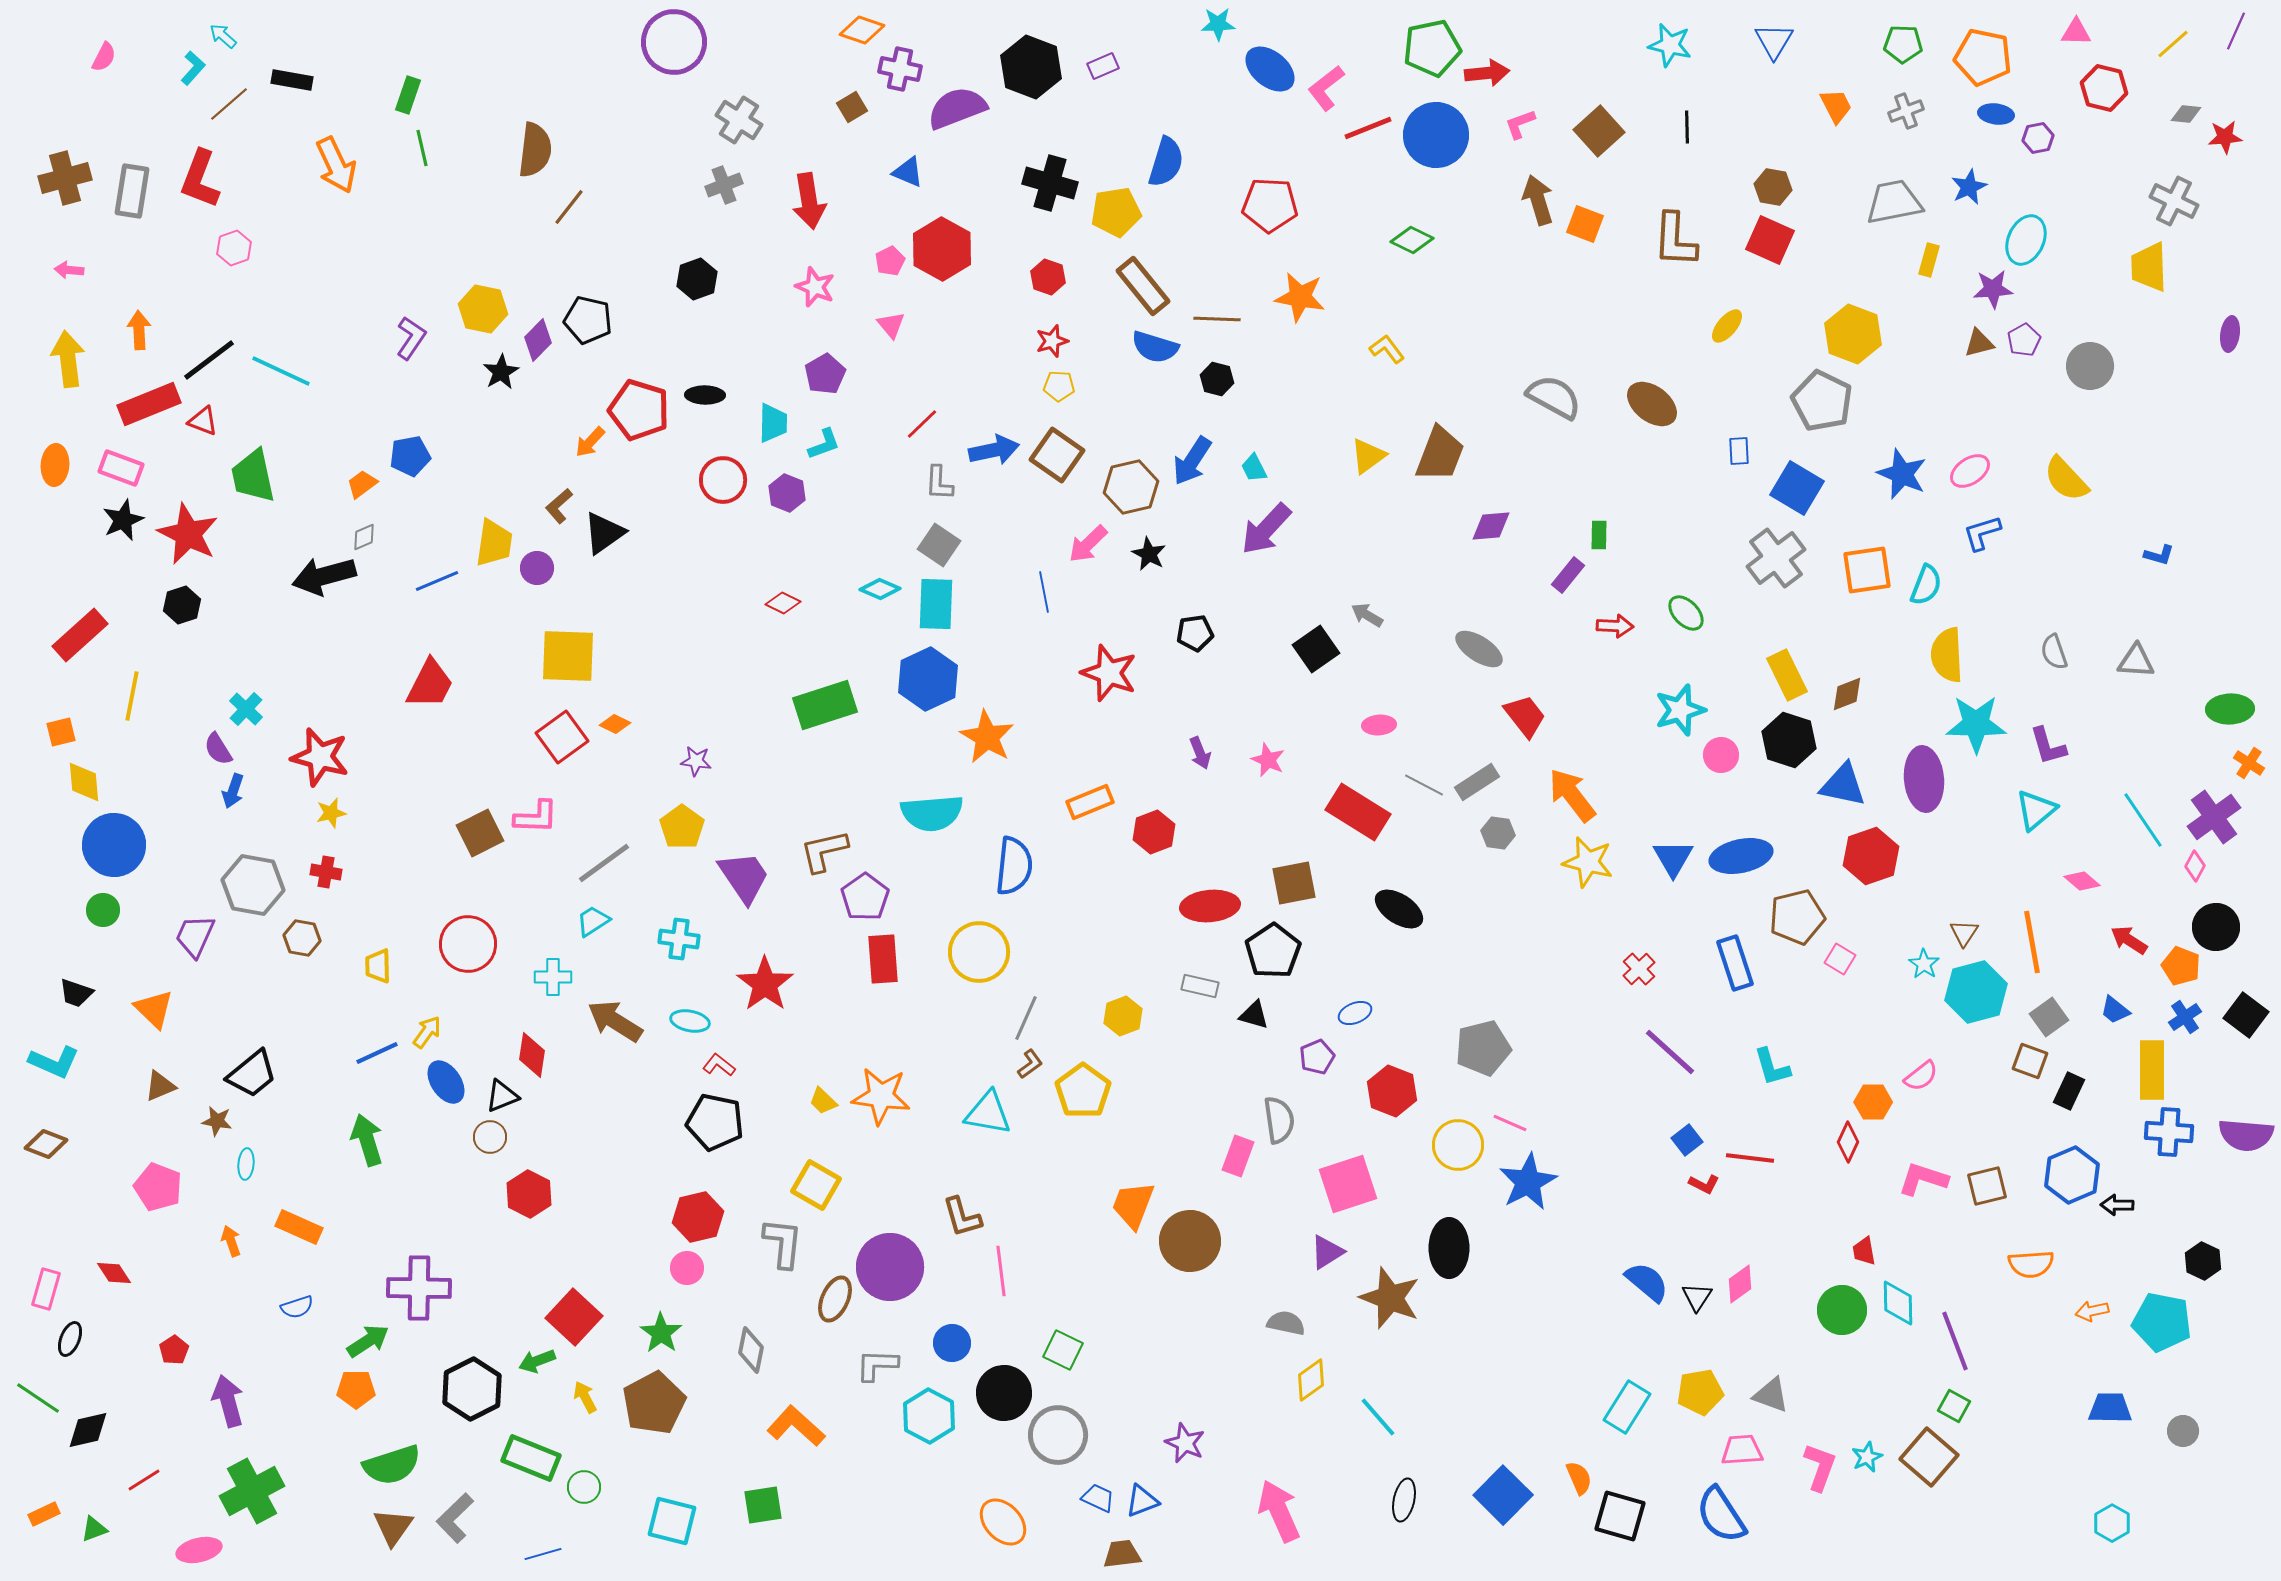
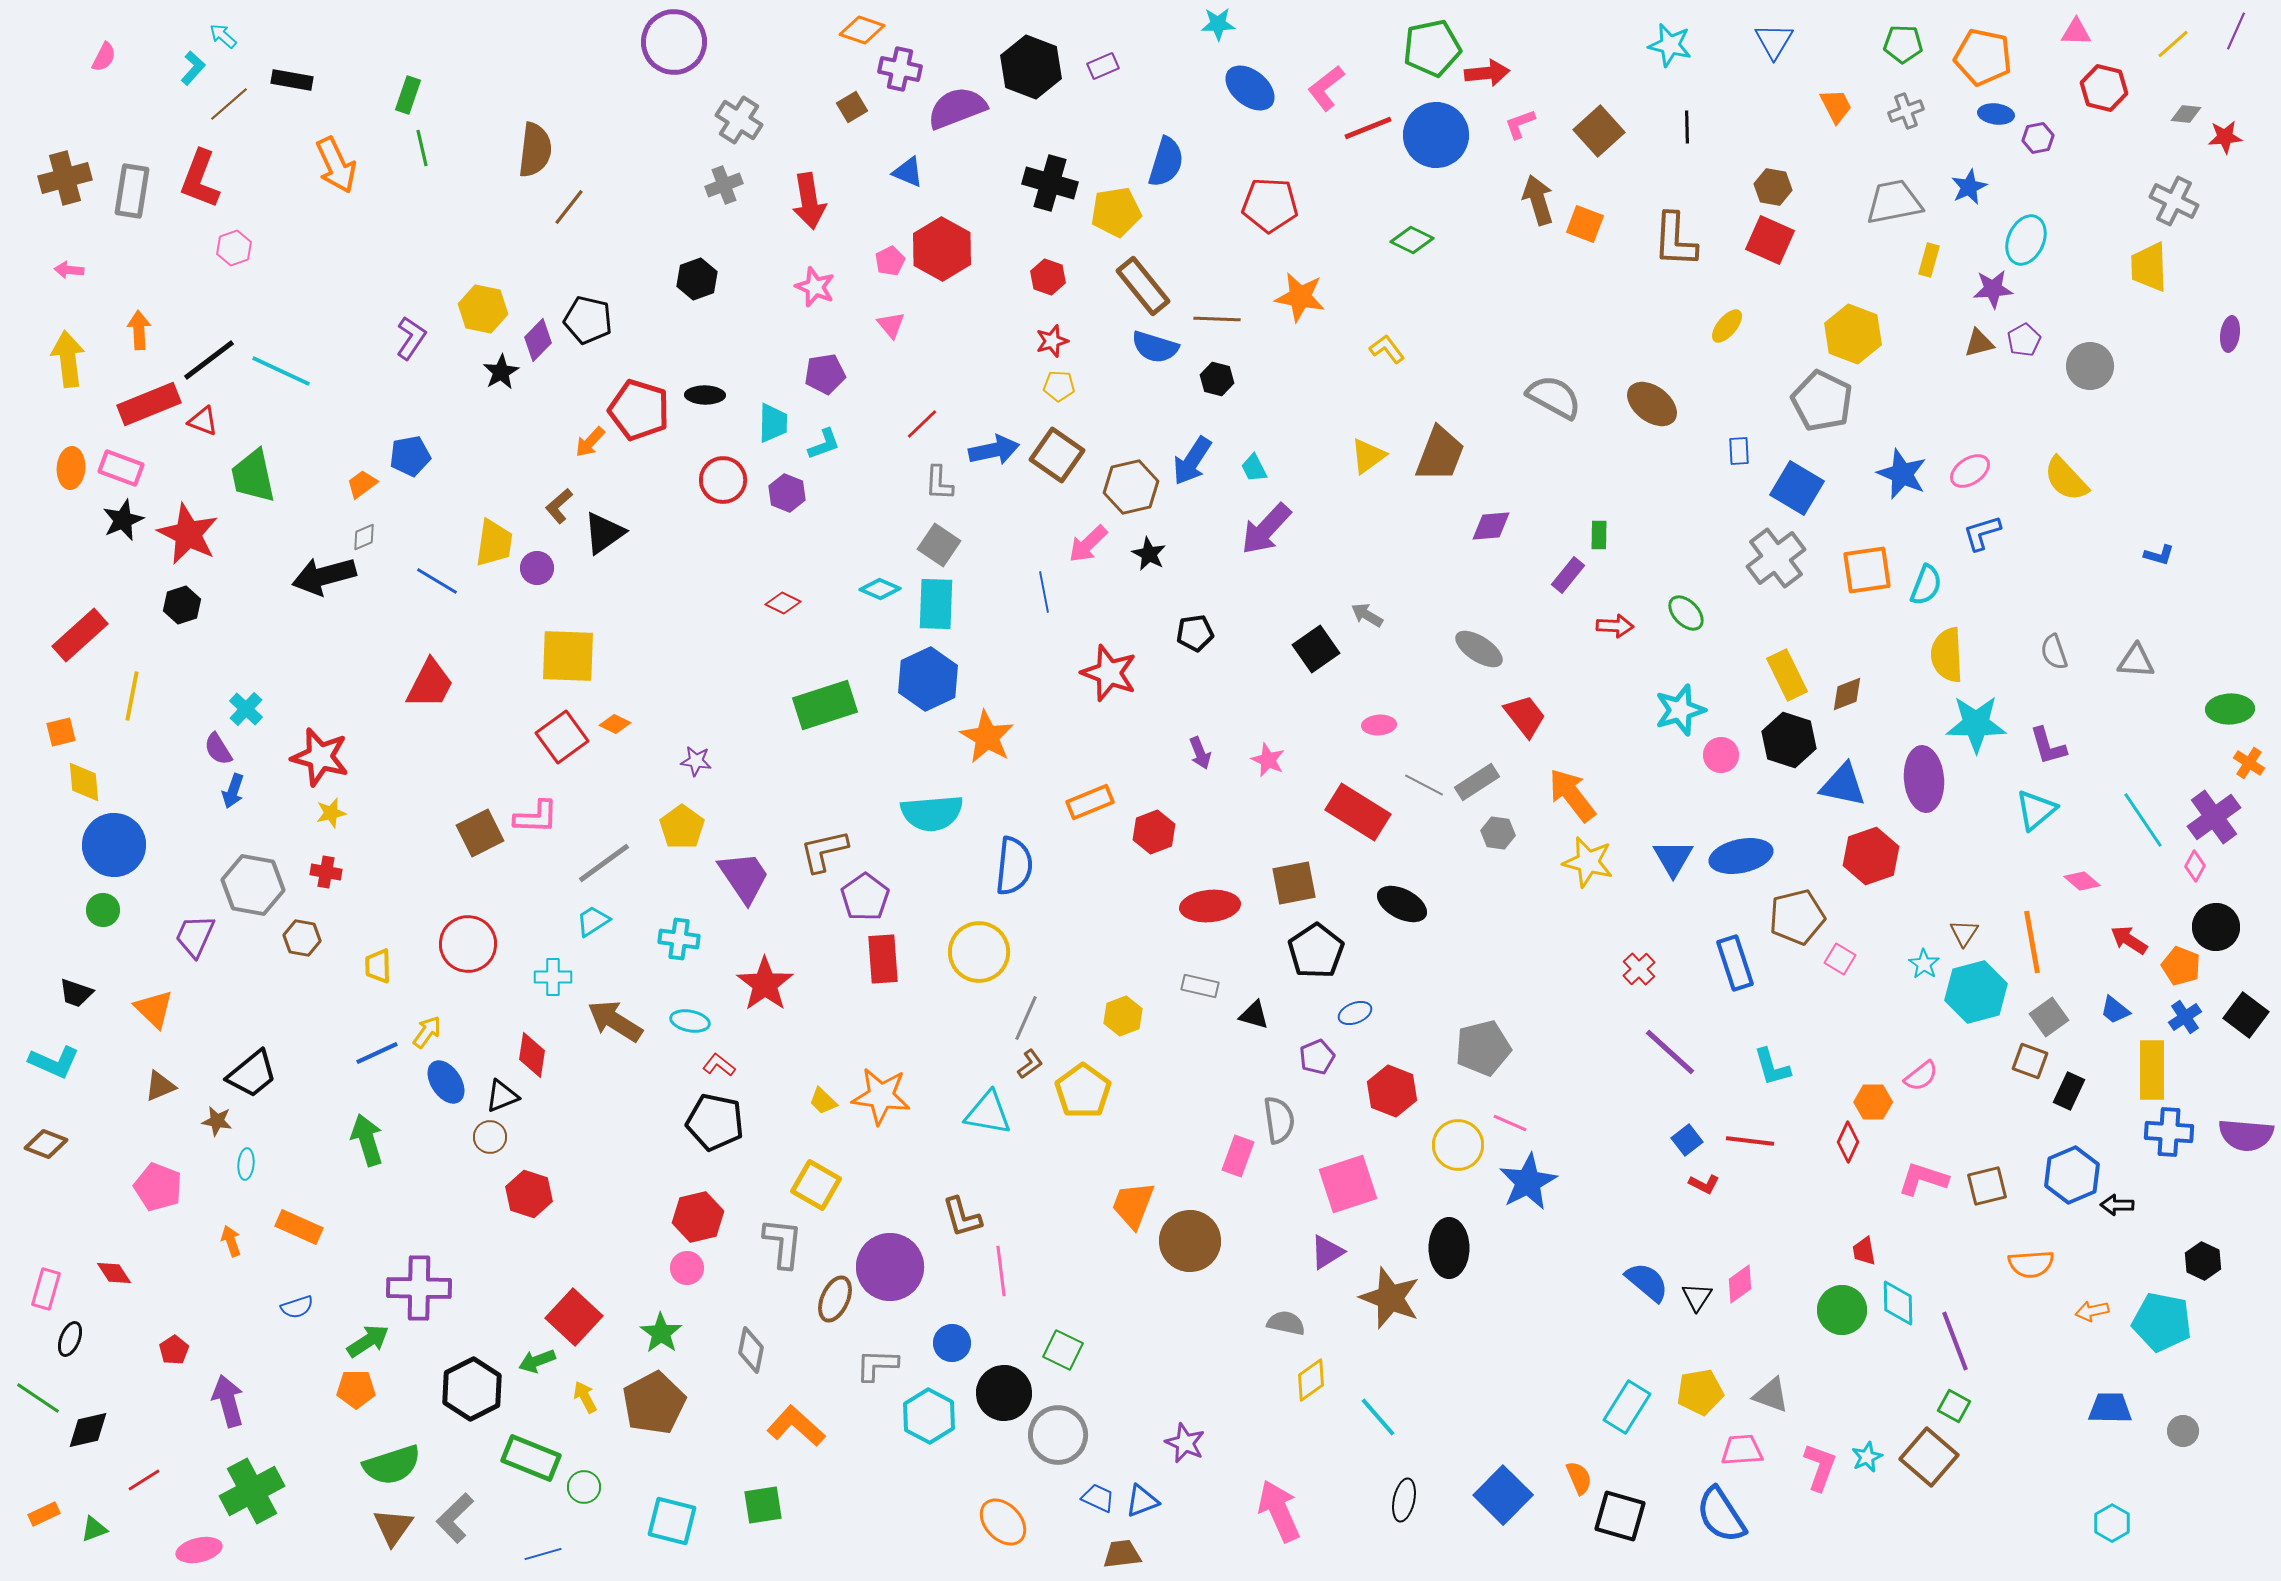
blue ellipse at (1270, 69): moved 20 px left, 19 px down
purple pentagon at (825, 374): rotated 21 degrees clockwise
orange ellipse at (55, 465): moved 16 px right, 3 px down
blue line at (437, 581): rotated 54 degrees clockwise
black ellipse at (1399, 909): moved 3 px right, 5 px up; rotated 6 degrees counterclockwise
black pentagon at (1273, 951): moved 43 px right
red line at (1750, 1158): moved 17 px up
red hexagon at (529, 1194): rotated 9 degrees counterclockwise
